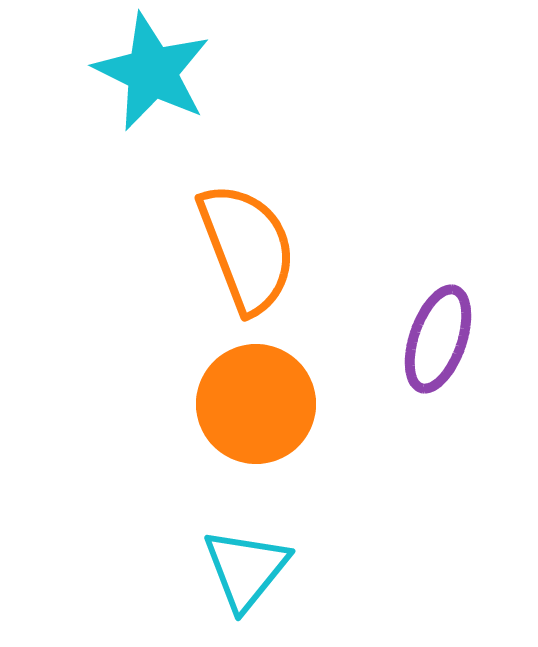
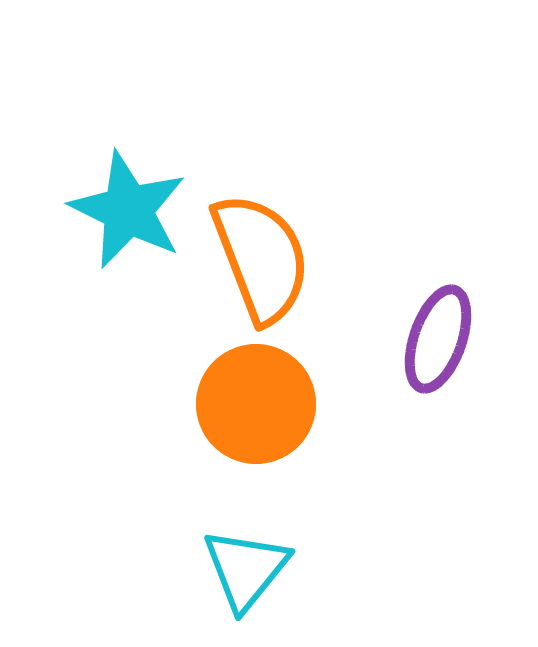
cyan star: moved 24 px left, 138 px down
orange semicircle: moved 14 px right, 10 px down
